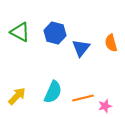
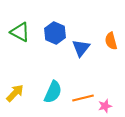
blue hexagon: rotated 10 degrees clockwise
orange semicircle: moved 2 px up
yellow arrow: moved 2 px left, 3 px up
